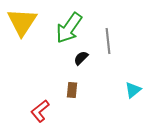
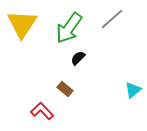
yellow triangle: moved 2 px down
gray line: moved 4 px right, 22 px up; rotated 55 degrees clockwise
black semicircle: moved 3 px left
brown rectangle: moved 7 px left, 1 px up; rotated 56 degrees counterclockwise
red L-shape: moved 2 px right; rotated 85 degrees clockwise
